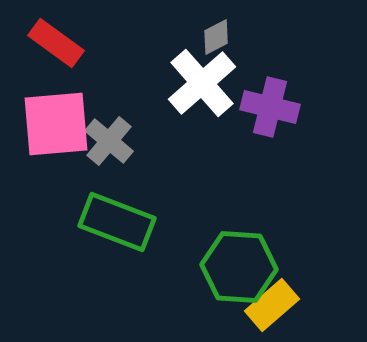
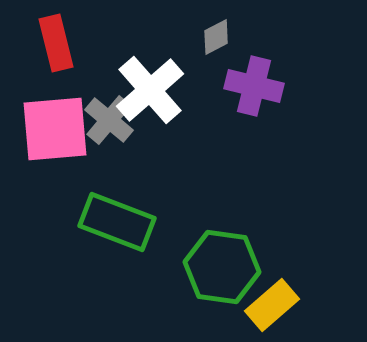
red rectangle: rotated 40 degrees clockwise
white cross: moved 52 px left, 7 px down
purple cross: moved 16 px left, 21 px up
pink square: moved 1 px left, 5 px down
gray cross: moved 21 px up
green hexagon: moved 17 px left; rotated 4 degrees clockwise
